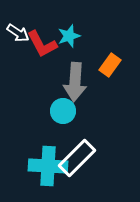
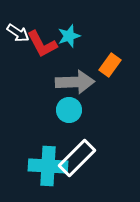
gray arrow: rotated 96 degrees counterclockwise
cyan circle: moved 6 px right, 1 px up
